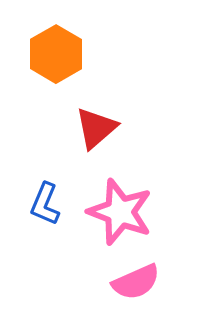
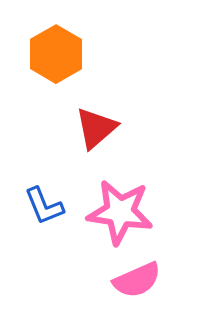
blue L-shape: moved 1 px left, 2 px down; rotated 45 degrees counterclockwise
pink star: rotated 12 degrees counterclockwise
pink semicircle: moved 1 px right, 2 px up
